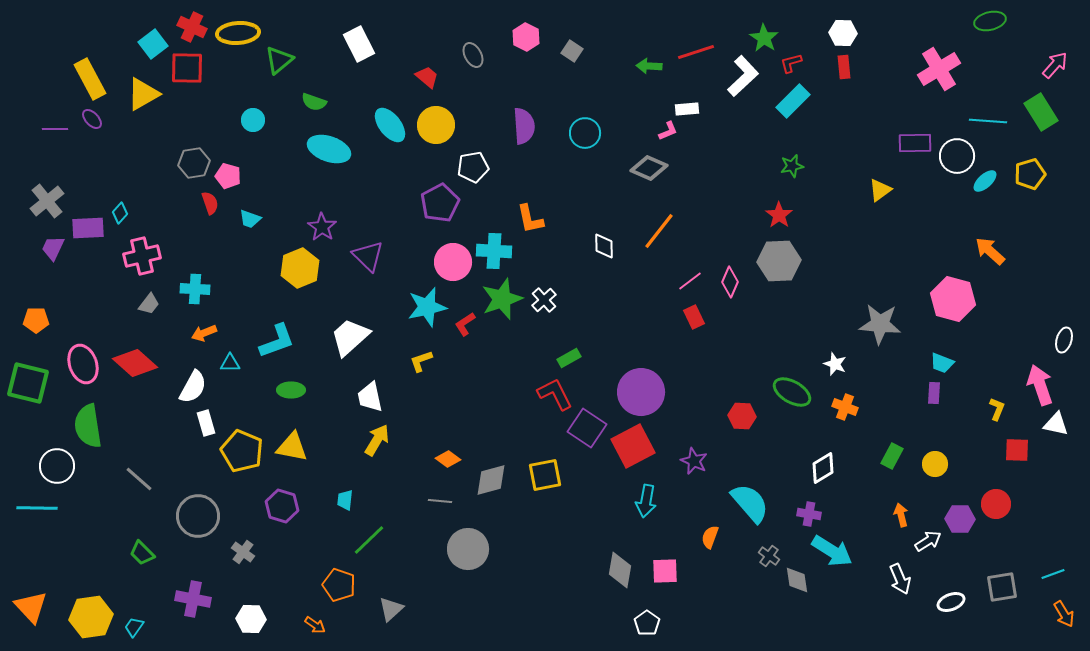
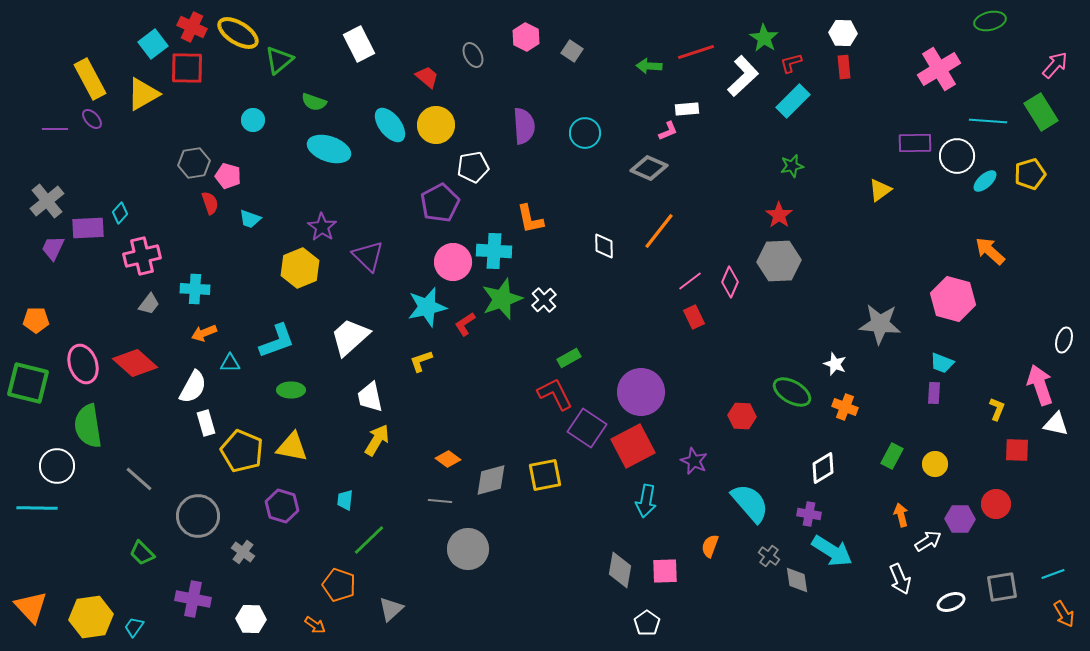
yellow ellipse at (238, 33): rotated 36 degrees clockwise
orange semicircle at (710, 537): moved 9 px down
